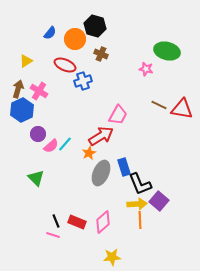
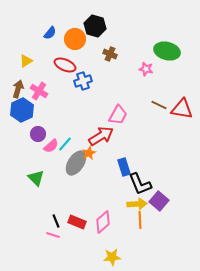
brown cross: moved 9 px right
gray ellipse: moved 25 px left, 10 px up; rotated 10 degrees clockwise
